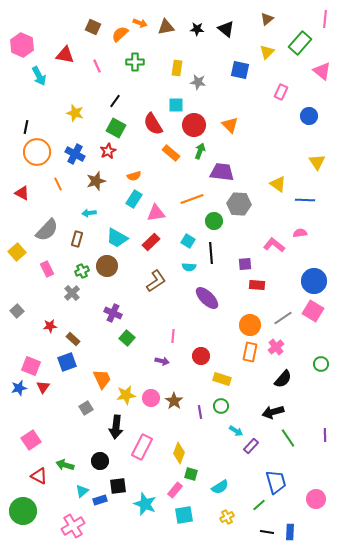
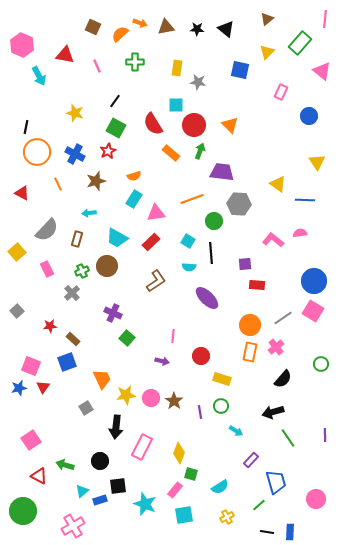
pink L-shape at (274, 245): moved 1 px left, 5 px up
purple rectangle at (251, 446): moved 14 px down
